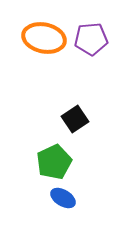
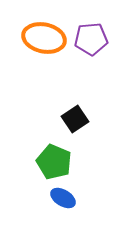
green pentagon: rotated 24 degrees counterclockwise
